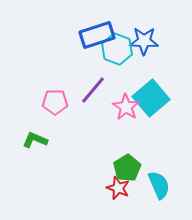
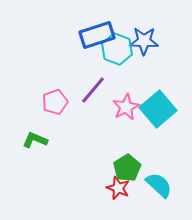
cyan square: moved 7 px right, 11 px down
pink pentagon: rotated 20 degrees counterclockwise
pink star: rotated 12 degrees clockwise
cyan semicircle: rotated 24 degrees counterclockwise
